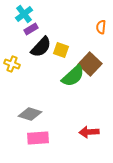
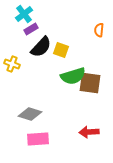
orange semicircle: moved 2 px left, 3 px down
brown square: moved 19 px down; rotated 35 degrees counterclockwise
green semicircle: rotated 25 degrees clockwise
pink rectangle: moved 1 px down
